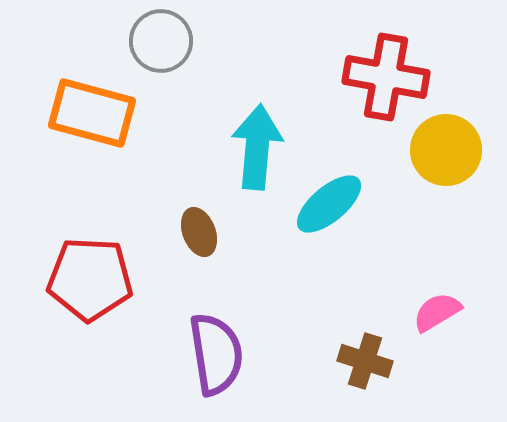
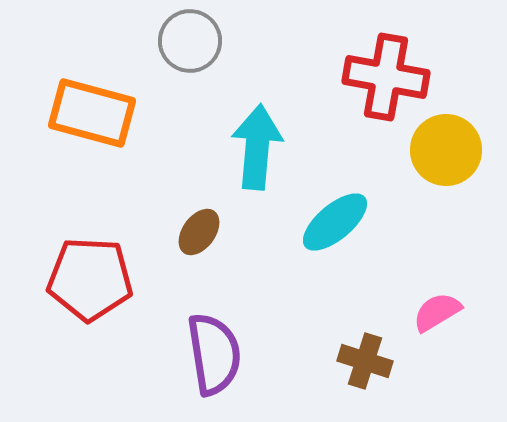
gray circle: moved 29 px right
cyan ellipse: moved 6 px right, 18 px down
brown ellipse: rotated 57 degrees clockwise
purple semicircle: moved 2 px left
